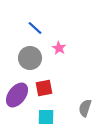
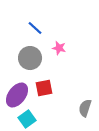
pink star: rotated 16 degrees counterclockwise
cyan square: moved 19 px left, 2 px down; rotated 36 degrees counterclockwise
